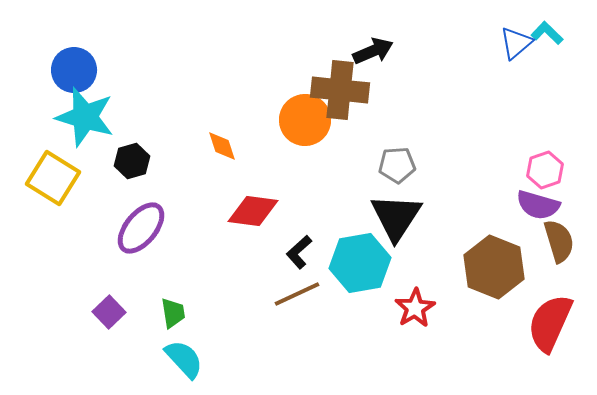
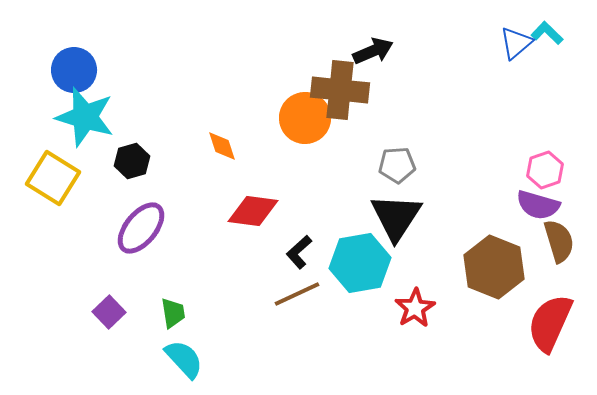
orange circle: moved 2 px up
